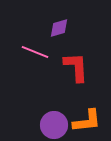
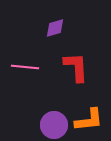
purple diamond: moved 4 px left
pink line: moved 10 px left, 15 px down; rotated 16 degrees counterclockwise
orange L-shape: moved 2 px right, 1 px up
